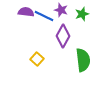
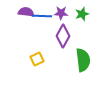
purple star: moved 3 px down; rotated 16 degrees counterclockwise
blue line: moved 2 px left; rotated 24 degrees counterclockwise
yellow square: rotated 24 degrees clockwise
